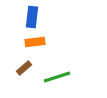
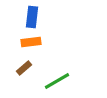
orange rectangle: moved 4 px left
green line: moved 4 px down; rotated 12 degrees counterclockwise
